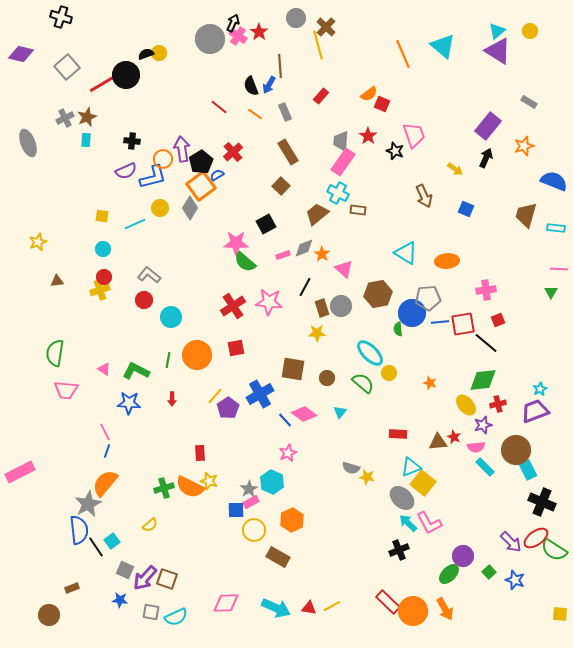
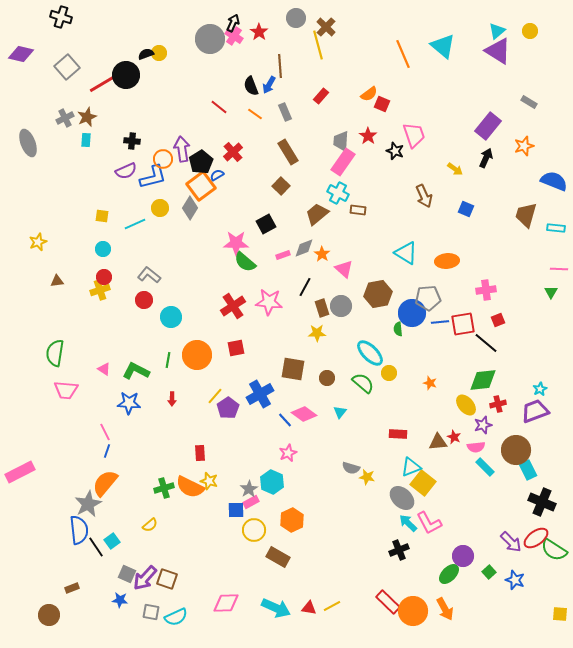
pink cross at (238, 36): moved 4 px left
gray square at (125, 570): moved 2 px right, 4 px down
